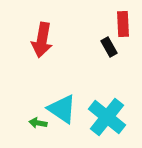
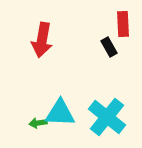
cyan triangle: moved 2 px left, 4 px down; rotated 32 degrees counterclockwise
green arrow: rotated 18 degrees counterclockwise
